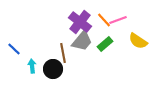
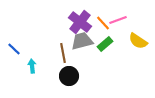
orange line: moved 1 px left, 3 px down
gray trapezoid: rotated 145 degrees counterclockwise
black circle: moved 16 px right, 7 px down
